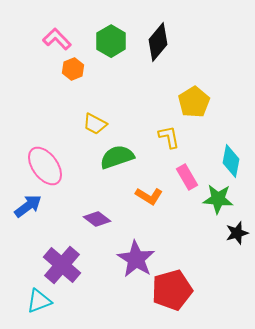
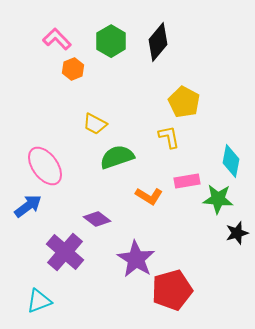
yellow pentagon: moved 10 px left; rotated 12 degrees counterclockwise
pink rectangle: moved 4 px down; rotated 70 degrees counterclockwise
purple cross: moved 3 px right, 13 px up
